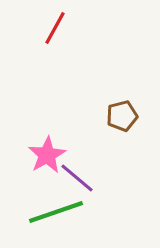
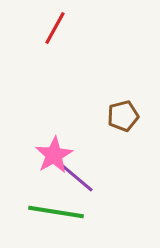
brown pentagon: moved 1 px right
pink star: moved 7 px right
green line: rotated 28 degrees clockwise
